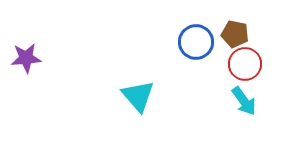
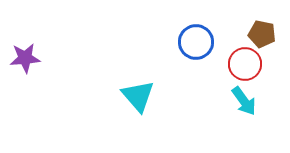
brown pentagon: moved 27 px right
purple star: moved 1 px left
